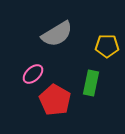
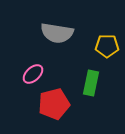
gray semicircle: moved 1 px up; rotated 40 degrees clockwise
red pentagon: moved 1 px left, 4 px down; rotated 28 degrees clockwise
